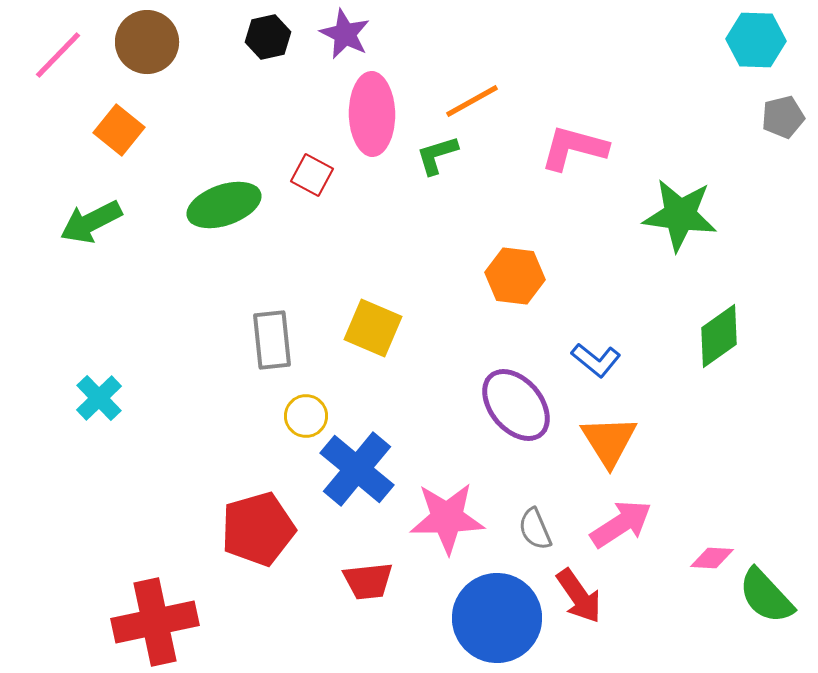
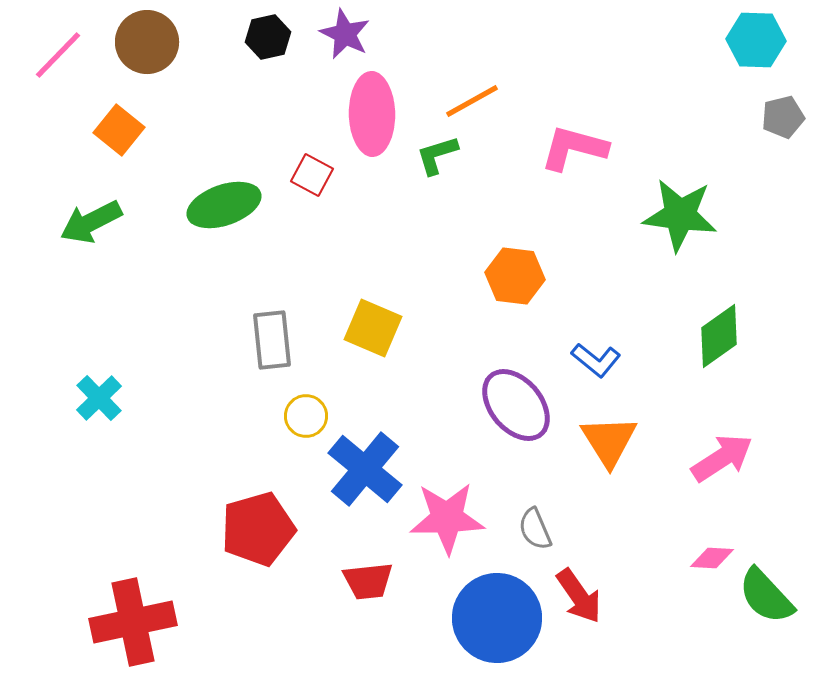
blue cross: moved 8 px right
pink arrow: moved 101 px right, 66 px up
red cross: moved 22 px left
